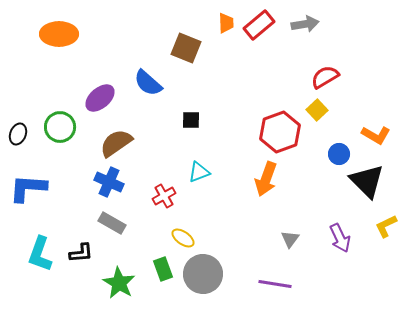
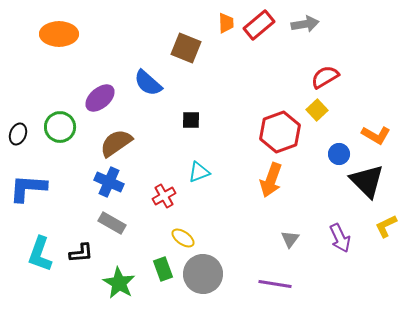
orange arrow: moved 5 px right, 1 px down
